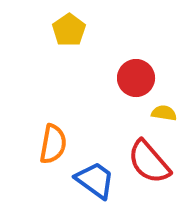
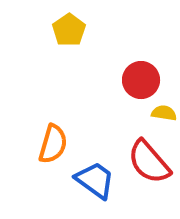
red circle: moved 5 px right, 2 px down
orange semicircle: rotated 6 degrees clockwise
